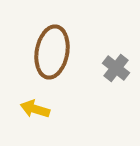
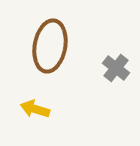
brown ellipse: moved 2 px left, 6 px up
